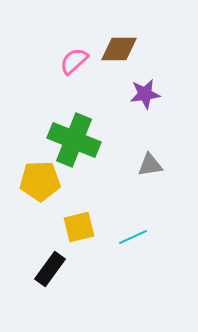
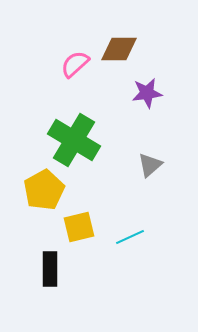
pink semicircle: moved 1 px right, 3 px down
purple star: moved 2 px right, 1 px up
green cross: rotated 9 degrees clockwise
gray triangle: rotated 32 degrees counterclockwise
yellow pentagon: moved 4 px right, 9 px down; rotated 27 degrees counterclockwise
cyan line: moved 3 px left
black rectangle: rotated 36 degrees counterclockwise
